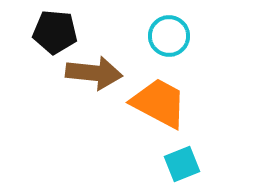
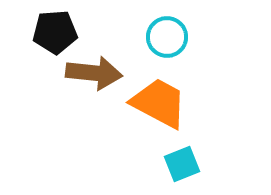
black pentagon: rotated 9 degrees counterclockwise
cyan circle: moved 2 px left, 1 px down
